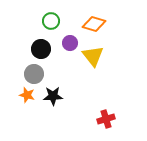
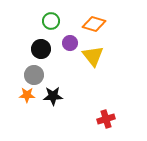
gray circle: moved 1 px down
orange star: rotated 14 degrees counterclockwise
